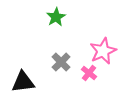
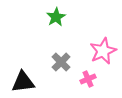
pink cross: moved 1 px left, 6 px down; rotated 28 degrees clockwise
